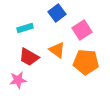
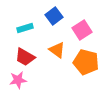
blue square: moved 3 px left, 3 px down
red trapezoid: moved 4 px left
orange pentagon: rotated 10 degrees clockwise
